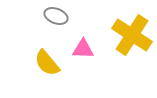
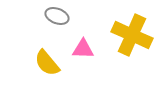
gray ellipse: moved 1 px right
yellow cross: rotated 9 degrees counterclockwise
